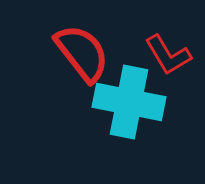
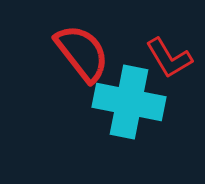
red L-shape: moved 1 px right, 3 px down
